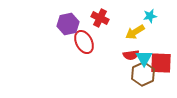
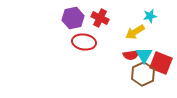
purple hexagon: moved 5 px right, 6 px up
red ellipse: rotated 55 degrees counterclockwise
cyan triangle: moved 3 px up
red square: rotated 20 degrees clockwise
